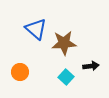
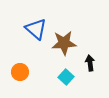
black arrow: moved 1 px left, 3 px up; rotated 91 degrees counterclockwise
